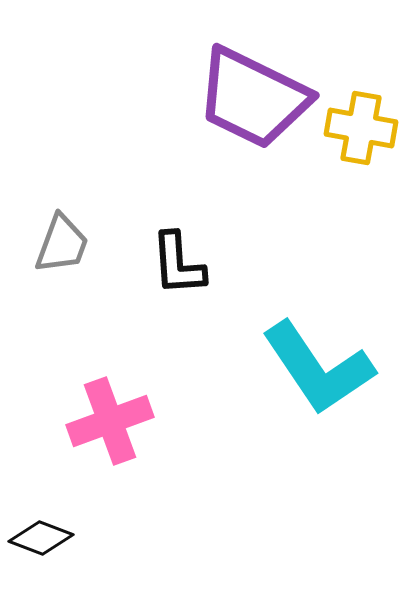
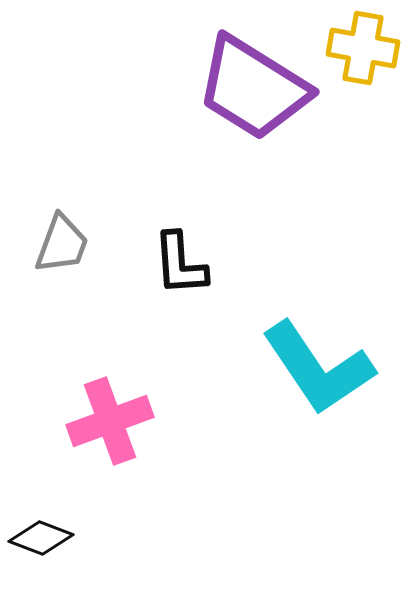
purple trapezoid: moved 10 px up; rotated 6 degrees clockwise
yellow cross: moved 2 px right, 80 px up
black L-shape: moved 2 px right
